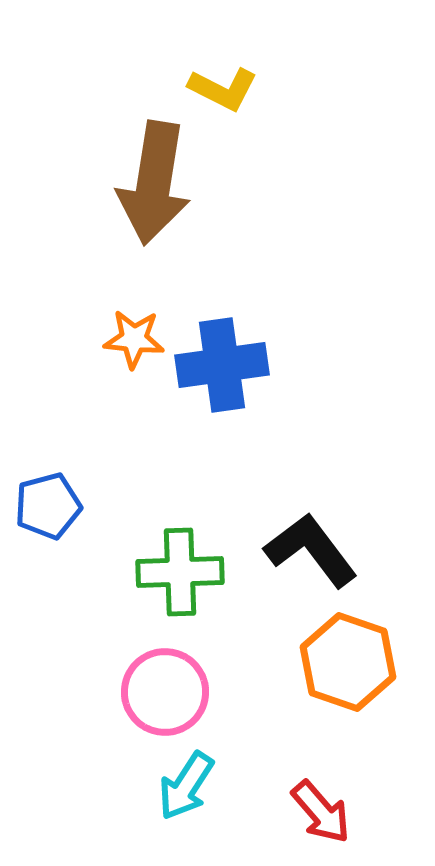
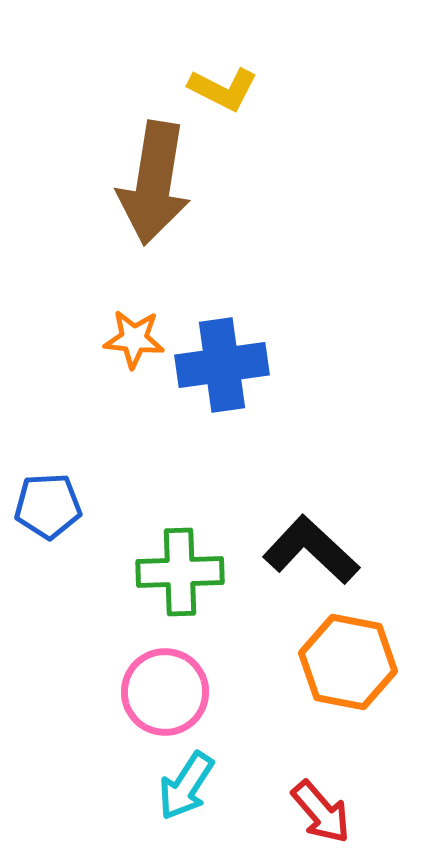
blue pentagon: rotated 12 degrees clockwise
black L-shape: rotated 10 degrees counterclockwise
orange hexagon: rotated 8 degrees counterclockwise
